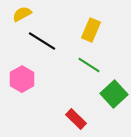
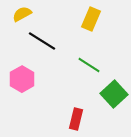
yellow rectangle: moved 11 px up
red rectangle: rotated 60 degrees clockwise
